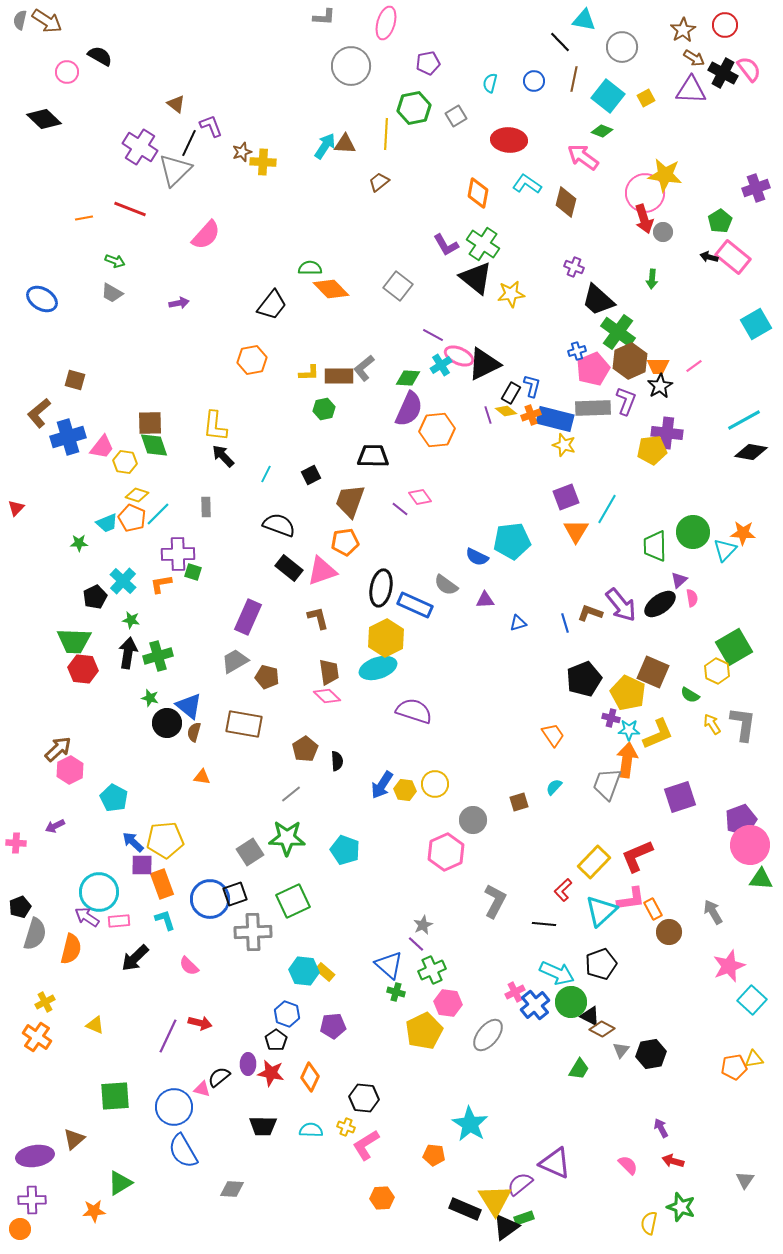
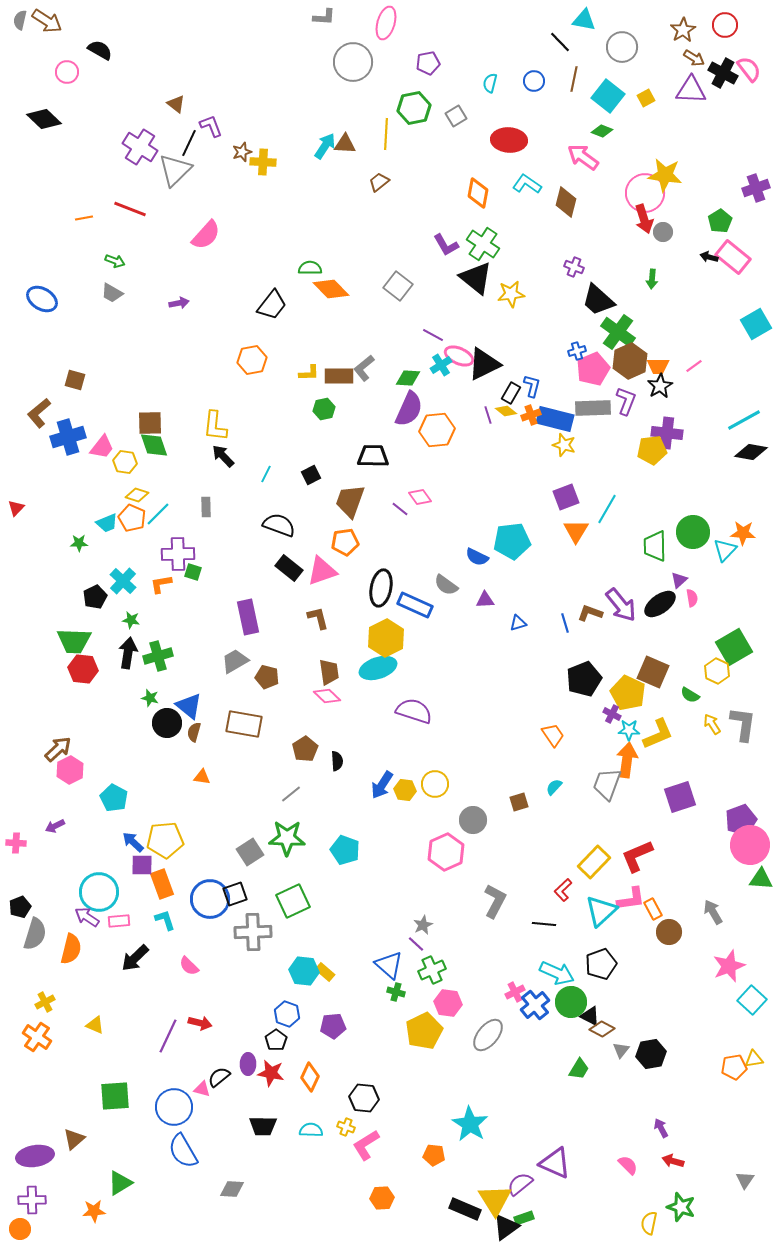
black semicircle at (100, 56): moved 6 px up
gray circle at (351, 66): moved 2 px right, 4 px up
purple rectangle at (248, 617): rotated 36 degrees counterclockwise
purple cross at (611, 718): moved 1 px right, 4 px up; rotated 12 degrees clockwise
